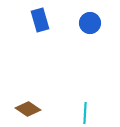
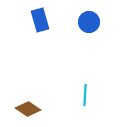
blue circle: moved 1 px left, 1 px up
cyan line: moved 18 px up
